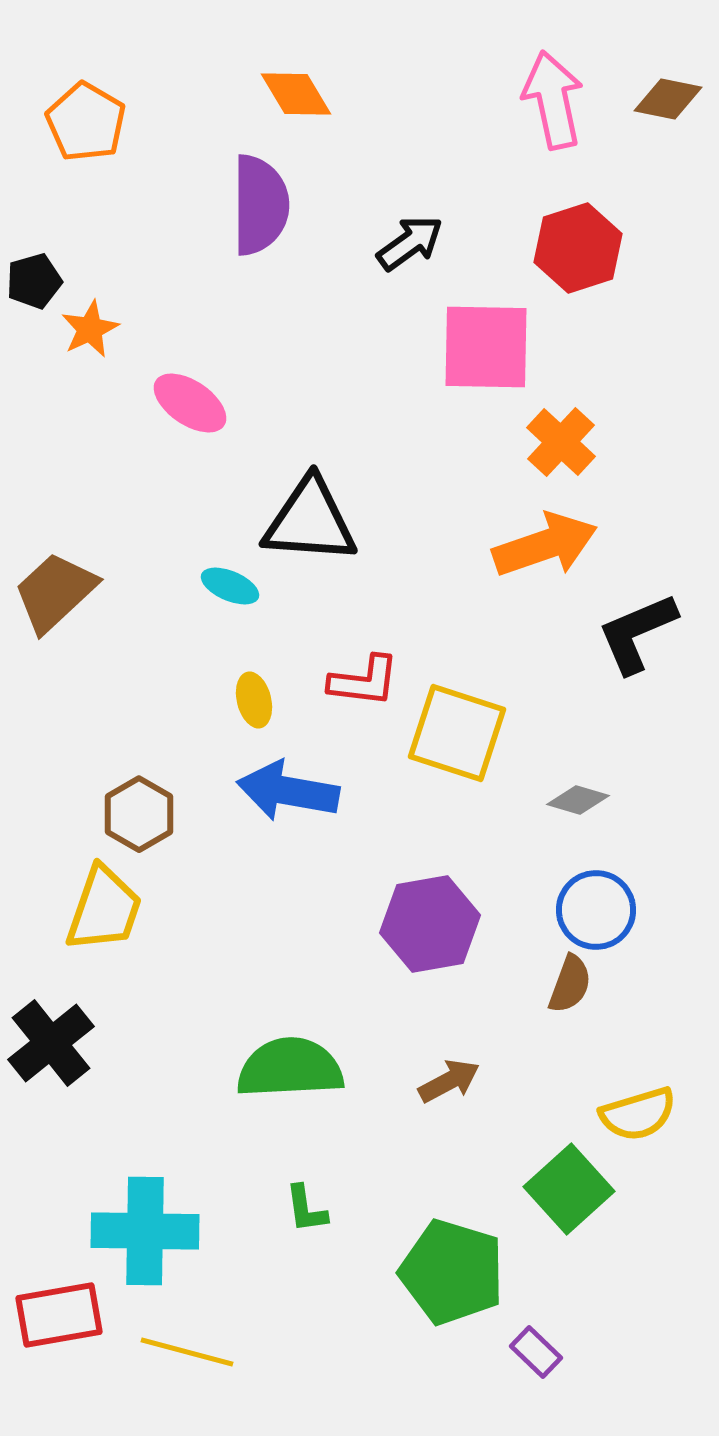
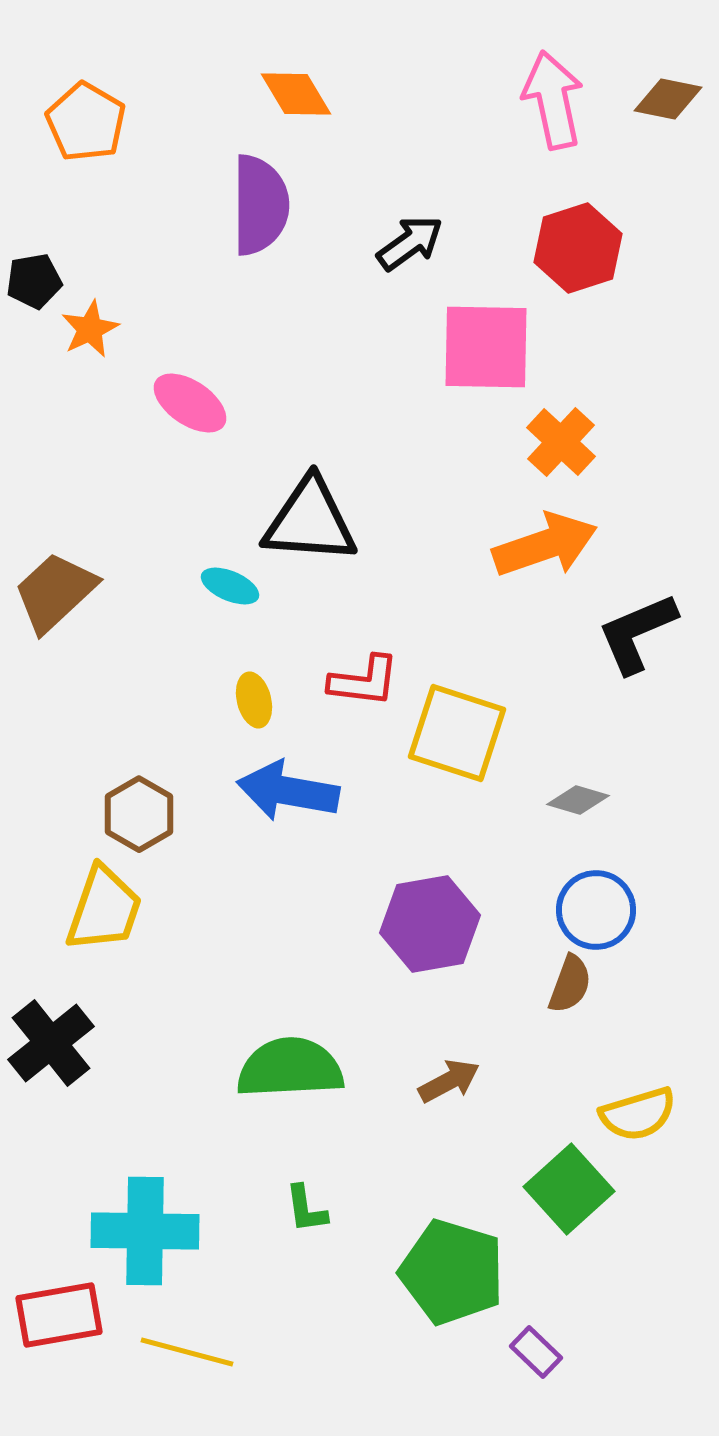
black pentagon: rotated 6 degrees clockwise
